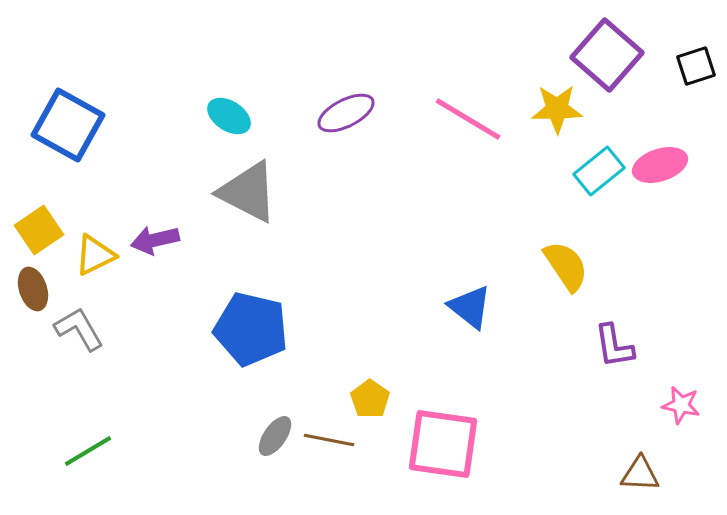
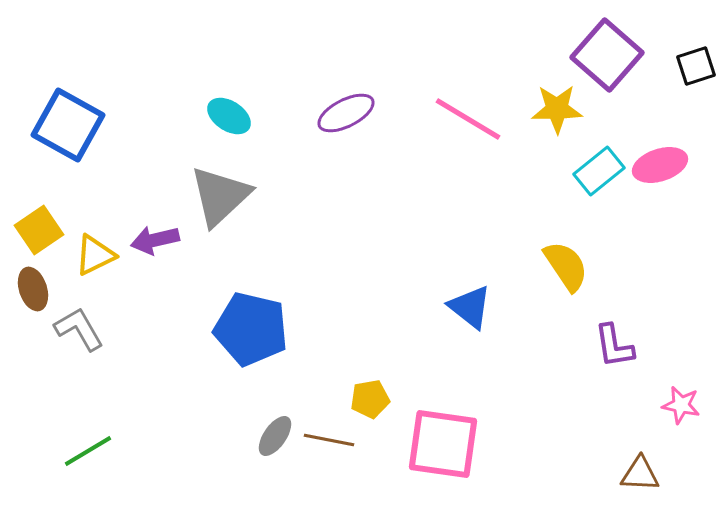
gray triangle: moved 28 px left, 4 px down; rotated 50 degrees clockwise
yellow pentagon: rotated 27 degrees clockwise
